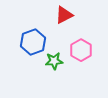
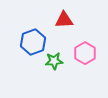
red triangle: moved 5 px down; rotated 24 degrees clockwise
pink hexagon: moved 4 px right, 3 px down
